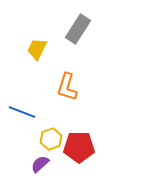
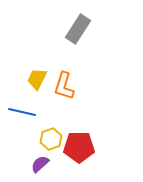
yellow trapezoid: moved 30 px down
orange L-shape: moved 3 px left, 1 px up
blue line: rotated 8 degrees counterclockwise
